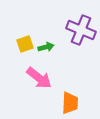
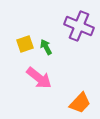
purple cross: moved 2 px left, 4 px up
green arrow: rotated 105 degrees counterclockwise
orange trapezoid: moved 10 px right; rotated 40 degrees clockwise
